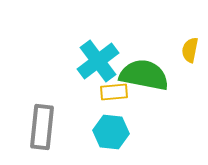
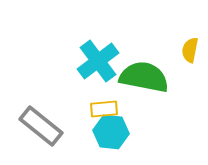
green semicircle: moved 2 px down
yellow rectangle: moved 10 px left, 17 px down
gray rectangle: moved 1 px left, 1 px up; rotated 57 degrees counterclockwise
